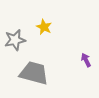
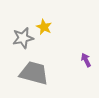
gray star: moved 8 px right, 2 px up
